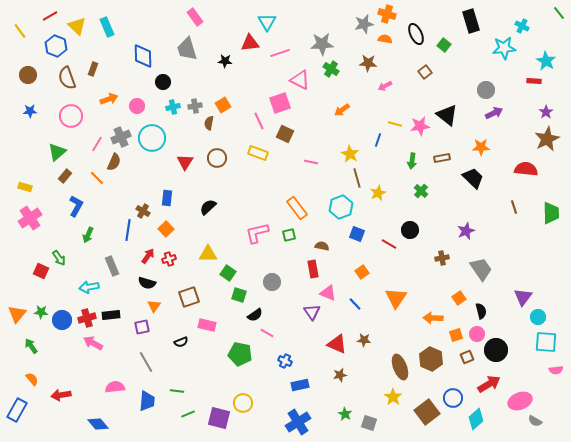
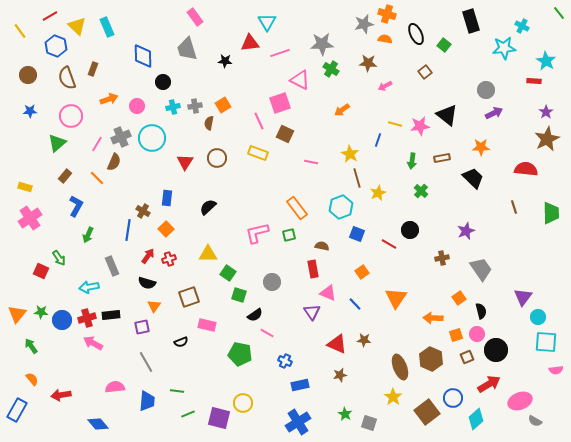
green triangle at (57, 152): moved 9 px up
